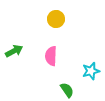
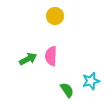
yellow circle: moved 1 px left, 3 px up
green arrow: moved 14 px right, 8 px down
cyan star: moved 10 px down
